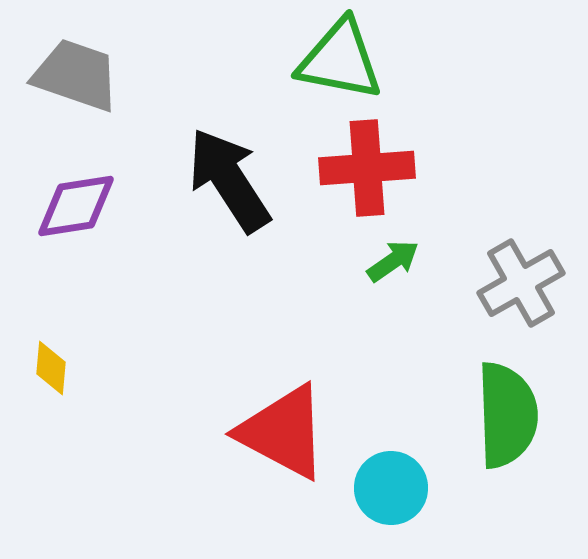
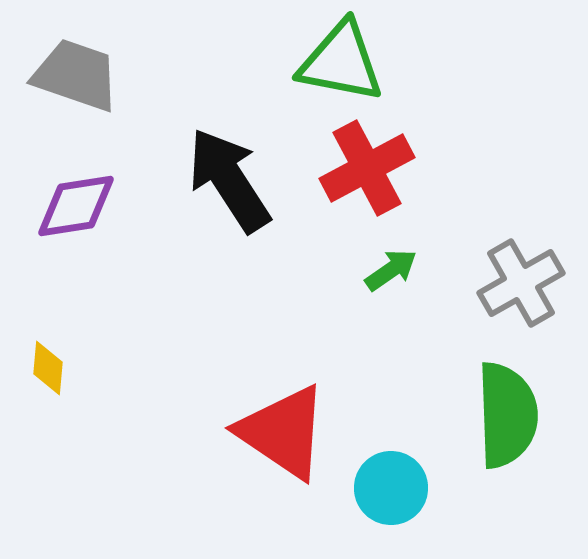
green triangle: moved 1 px right, 2 px down
red cross: rotated 24 degrees counterclockwise
green arrow: moved 2 px left, 9 px down
yellow diamond: moved 3 px left
red triangle: rotated 6 degrees clockwise
